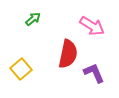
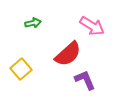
green arrow: moved 4 px down; rotated 28 degrees clockwise
red semicircle: rotated 36 degrees clockwise
purple L-shape: moved 9 px left, 7 px down
